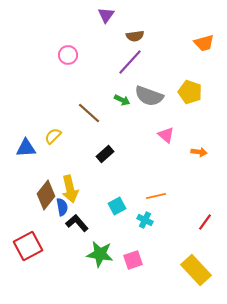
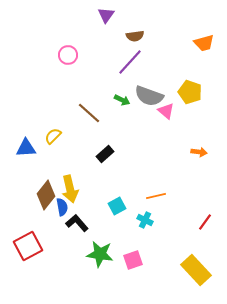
pink triangle: moved 24 px up
